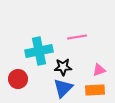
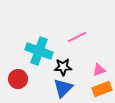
pink line: rotated 18 degrees counterclockwise
cyan cross: rotated 32 degrees clockwise
orange rectangle: moved 7 px right, 1 px up; rotated 18 degrees counterclockwise
